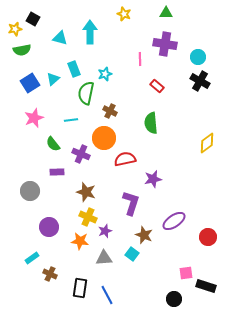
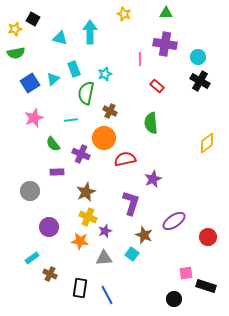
green semicircle at (22, 50): moved 6 px left, 3 px down
purple star at (153, 179): rotated 12 degrees counterclockwise
brown star at (86, 192): rotated 30 degrees clockwise
